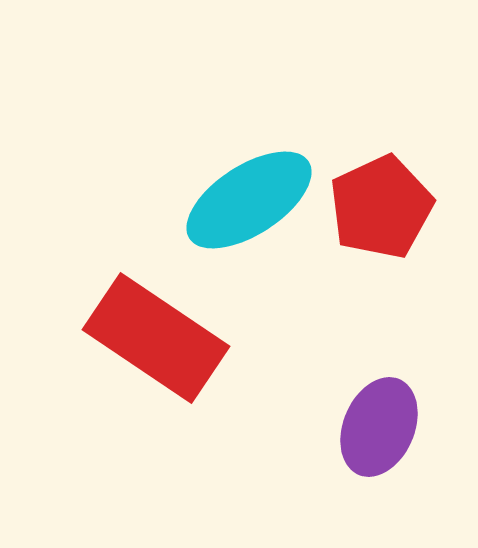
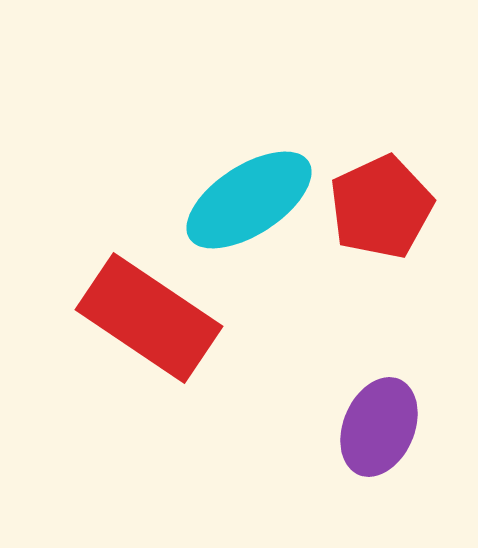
red rectangle: moved 7 px left, 20 px up
